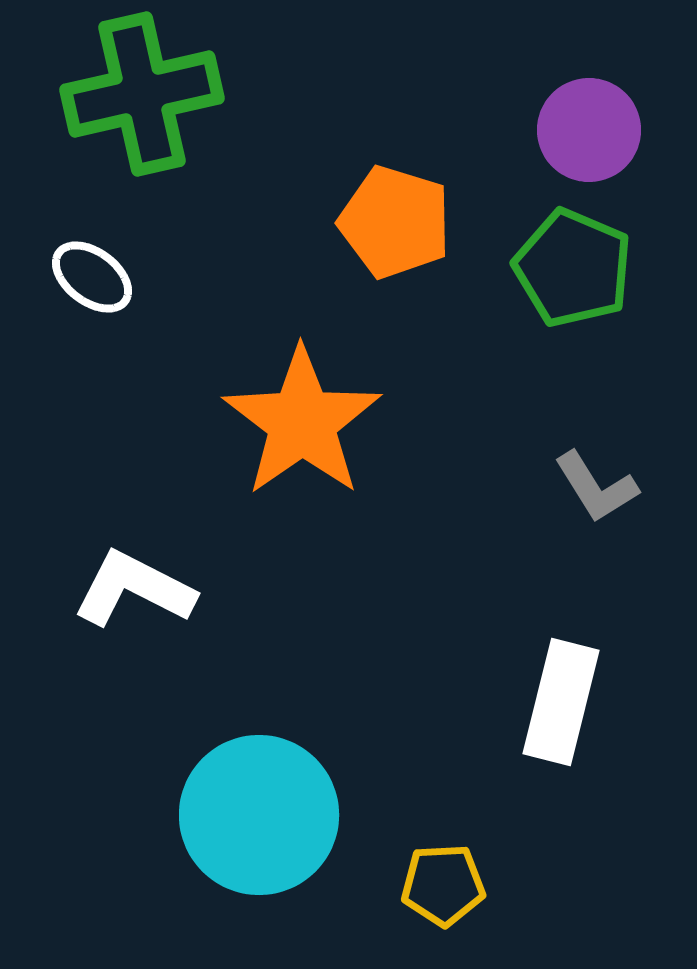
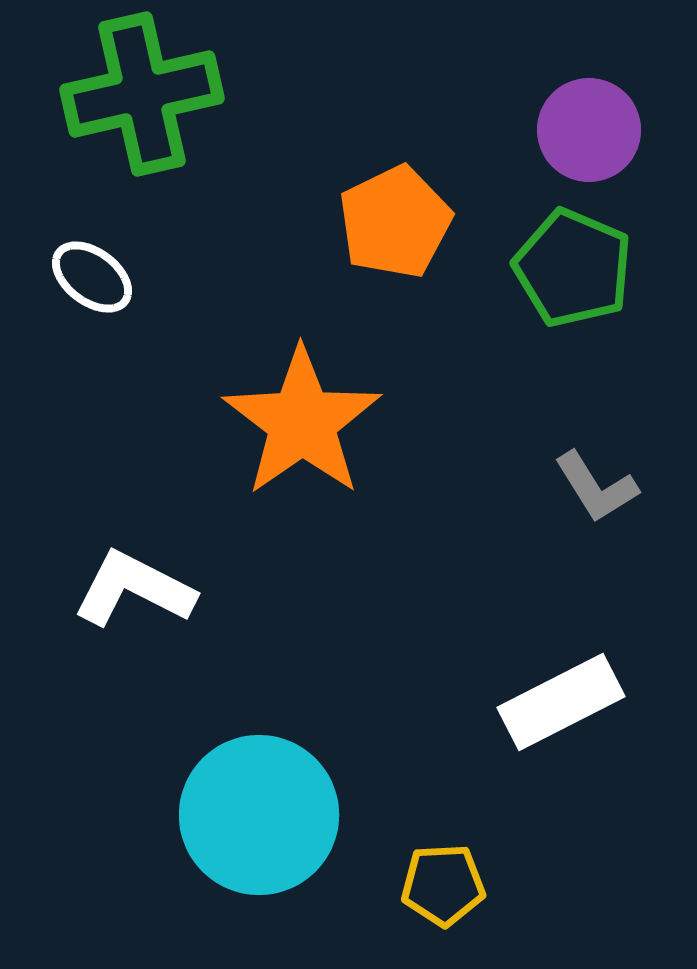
orange pentagon: rotated 29 degrees clockwise
white rectangle: rotated 49 degrees clockwise
